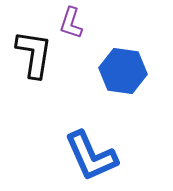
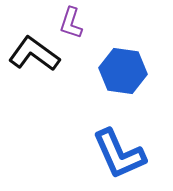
black L-shape: rotated 63 degrees counterclockwise
blue L-shape: moved 28 px right, 2 px up
